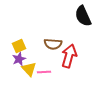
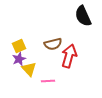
brown semicircle: rotated 18 degrees counterclockwise
pink line: moved 4 px right, 9 px down
